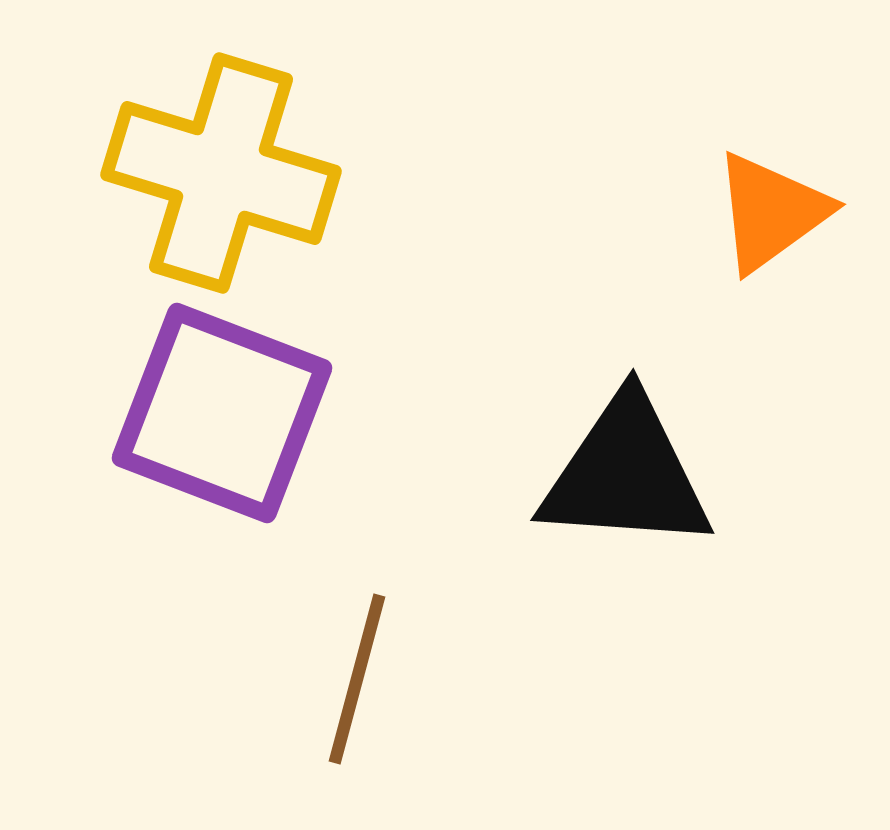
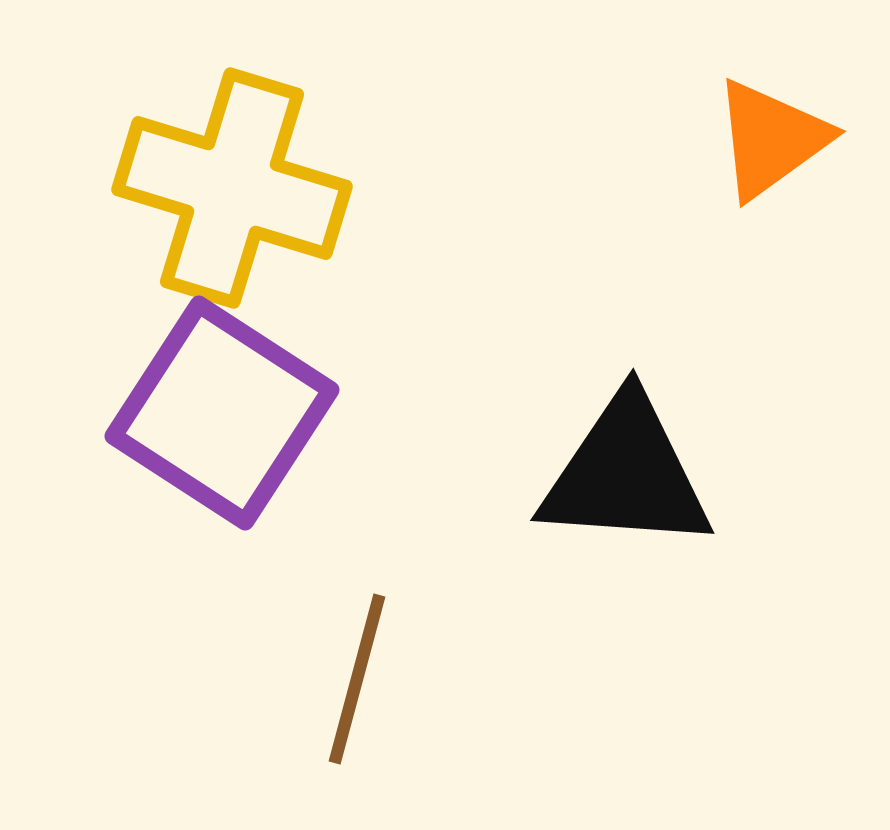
yellow cross: moved 11 px right, 15 px down
orange triangle: moved 73 px up
purple square: rotated 12 degrees clockwise
